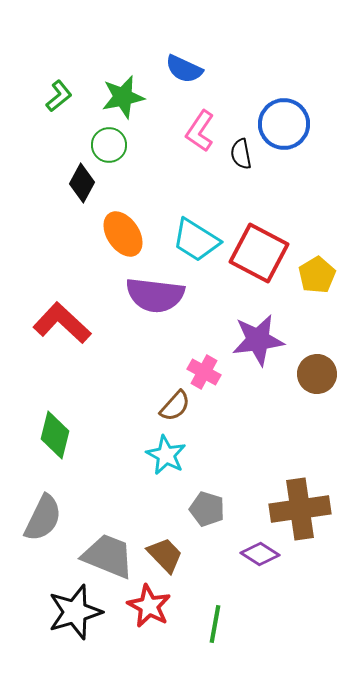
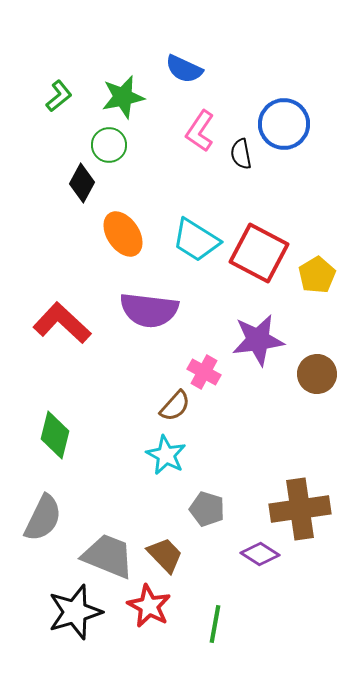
purple semicircle: moved 6 px left, 15 px down
